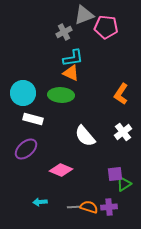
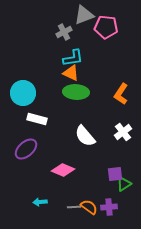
green ellipse: moved 15 px right, 3 px up
white rectangle: moved 4 px right
pink diamond: moved 2 px right
orange semicircle: rotated 18 degrees clockwise
